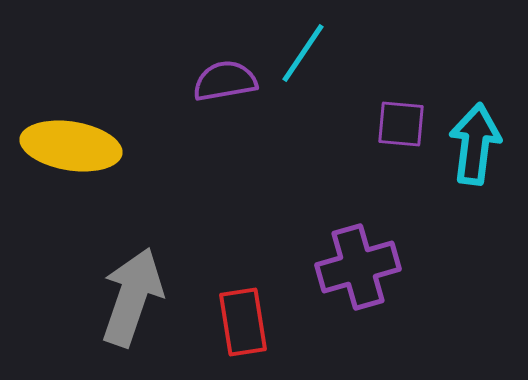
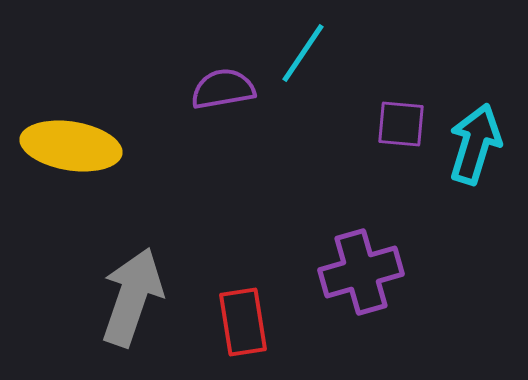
purple semicircle: moved 2 px left, 8 px down
cyan arrow: rotated 10 degrees clockwise
purple cross: moved 3 px right, 5 px down
